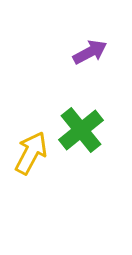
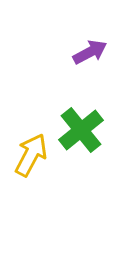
yellow arrow: moved 2 px down
